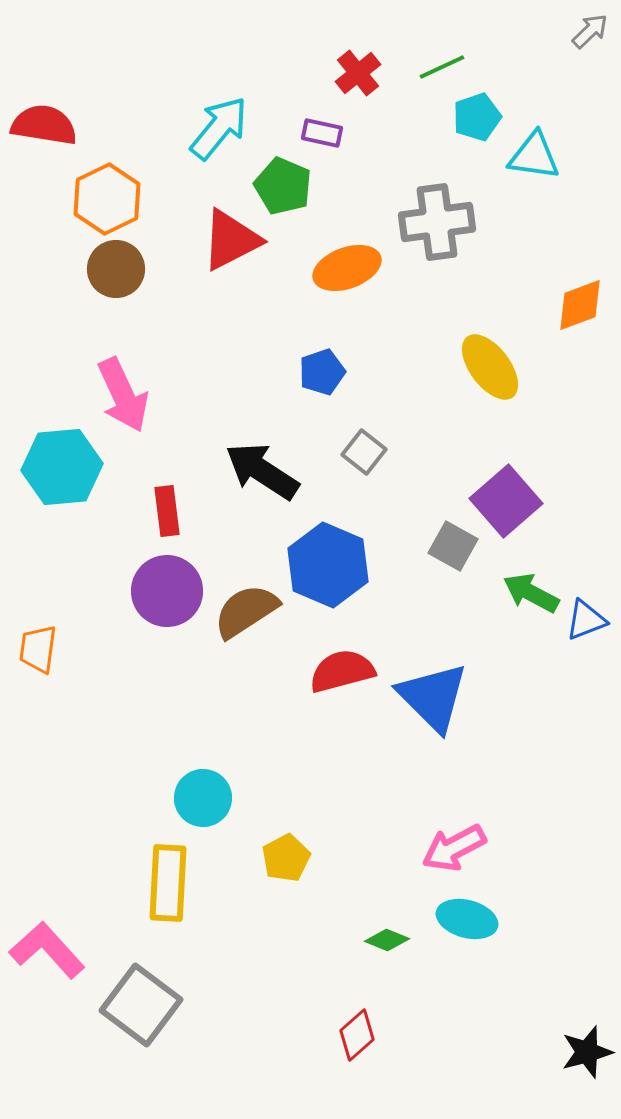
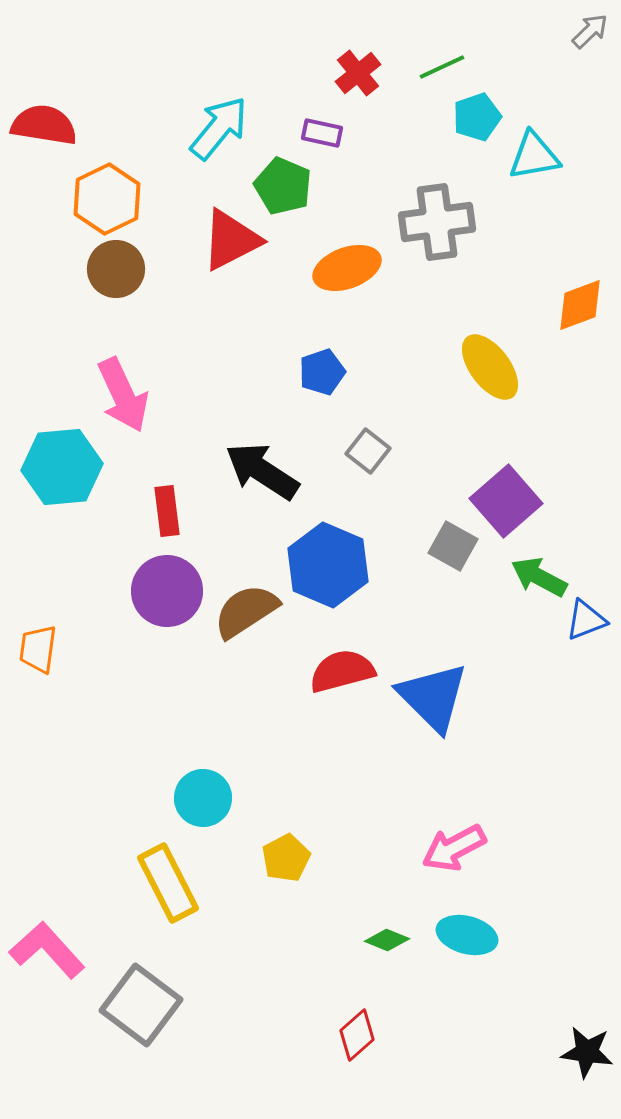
cyan triangle at (534, 156): rotated 18 degrees counterclockwise
gray square at (364, 452): moved 4 px right, 1 px up
green arrow at (531, 593): moved 8 px right, 16 px up
yellow rectangle at (168, 883): rotated 30 degrees counterclockwise
cyan ellipse at (467, 919): moved 16 px down
black star at (587, 1052): rotated 24 degrees clockwise
